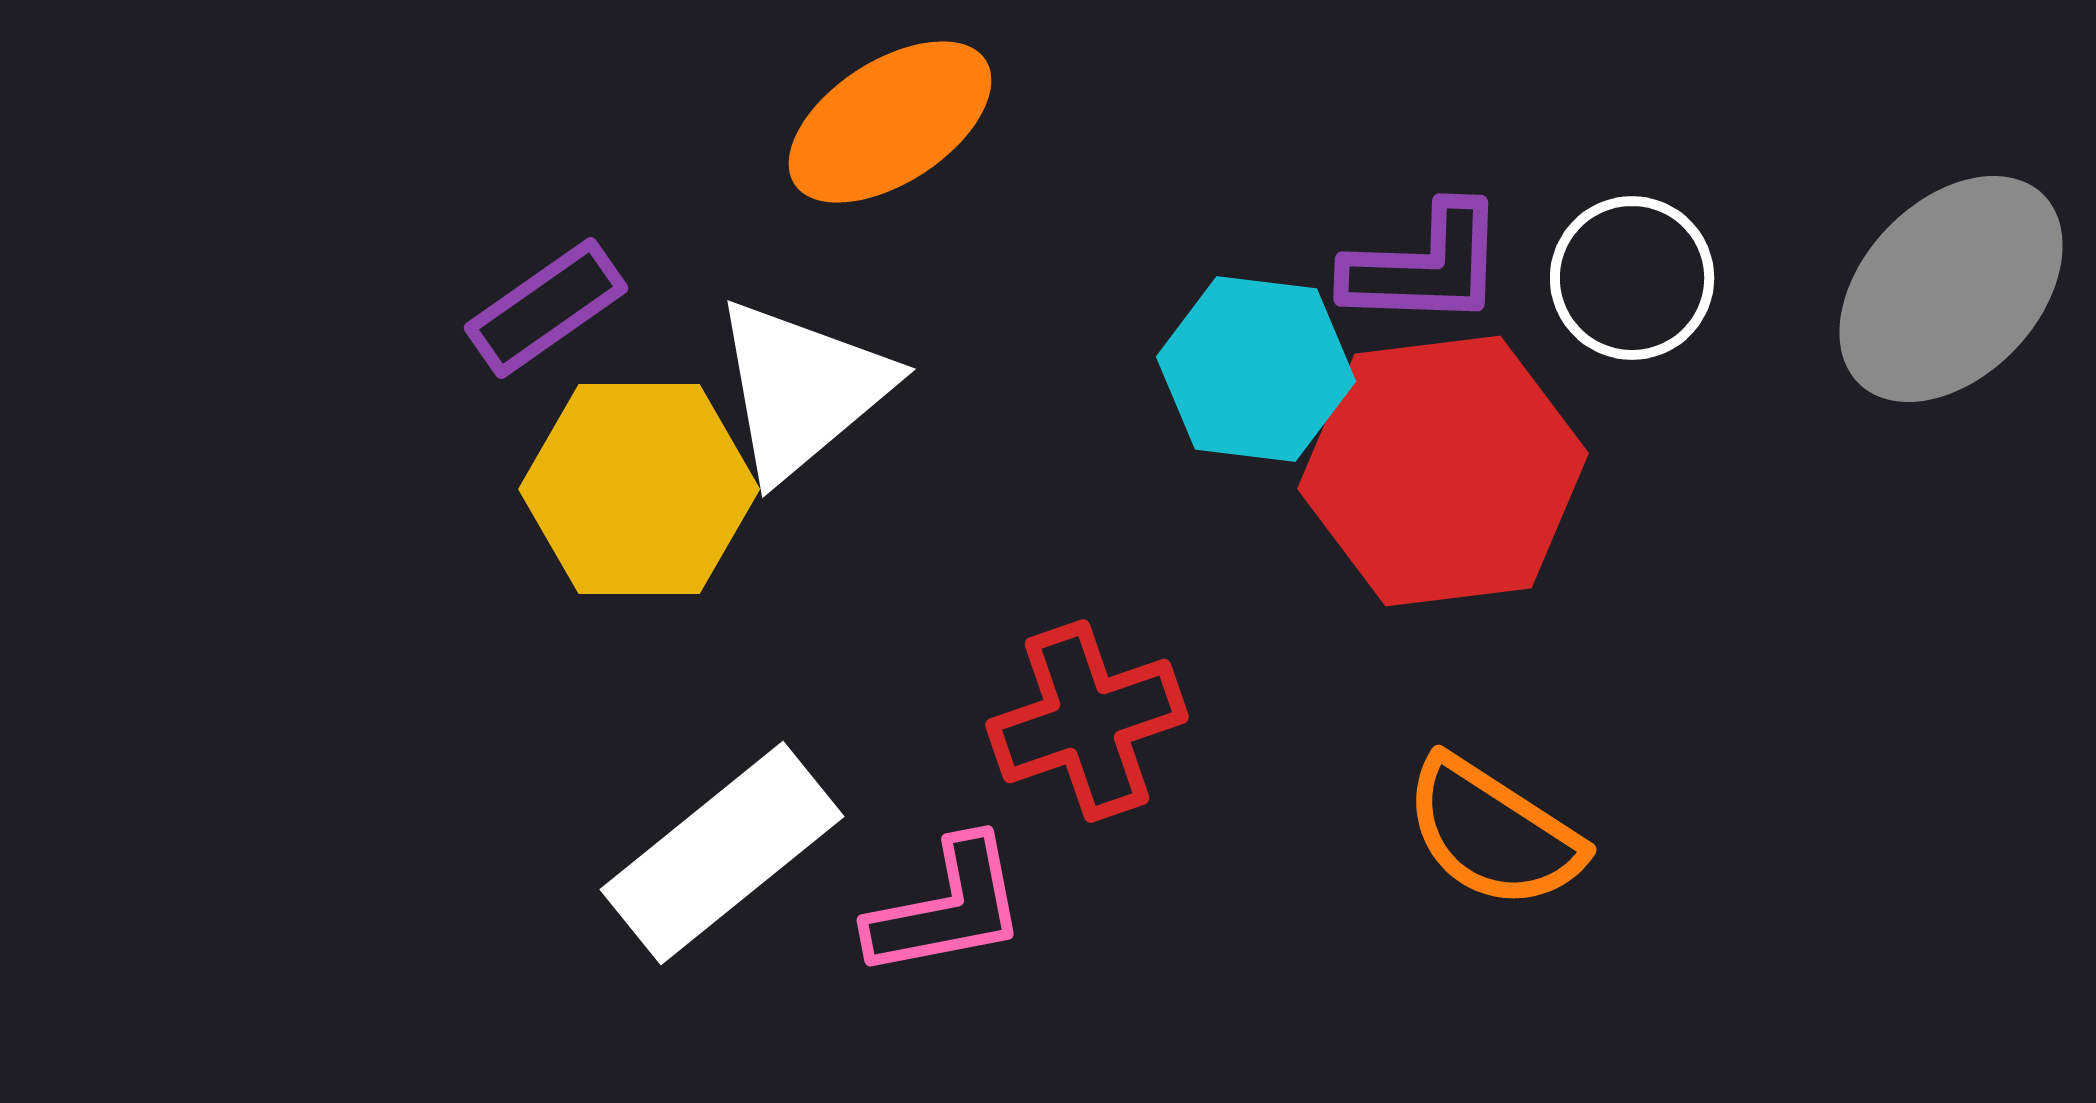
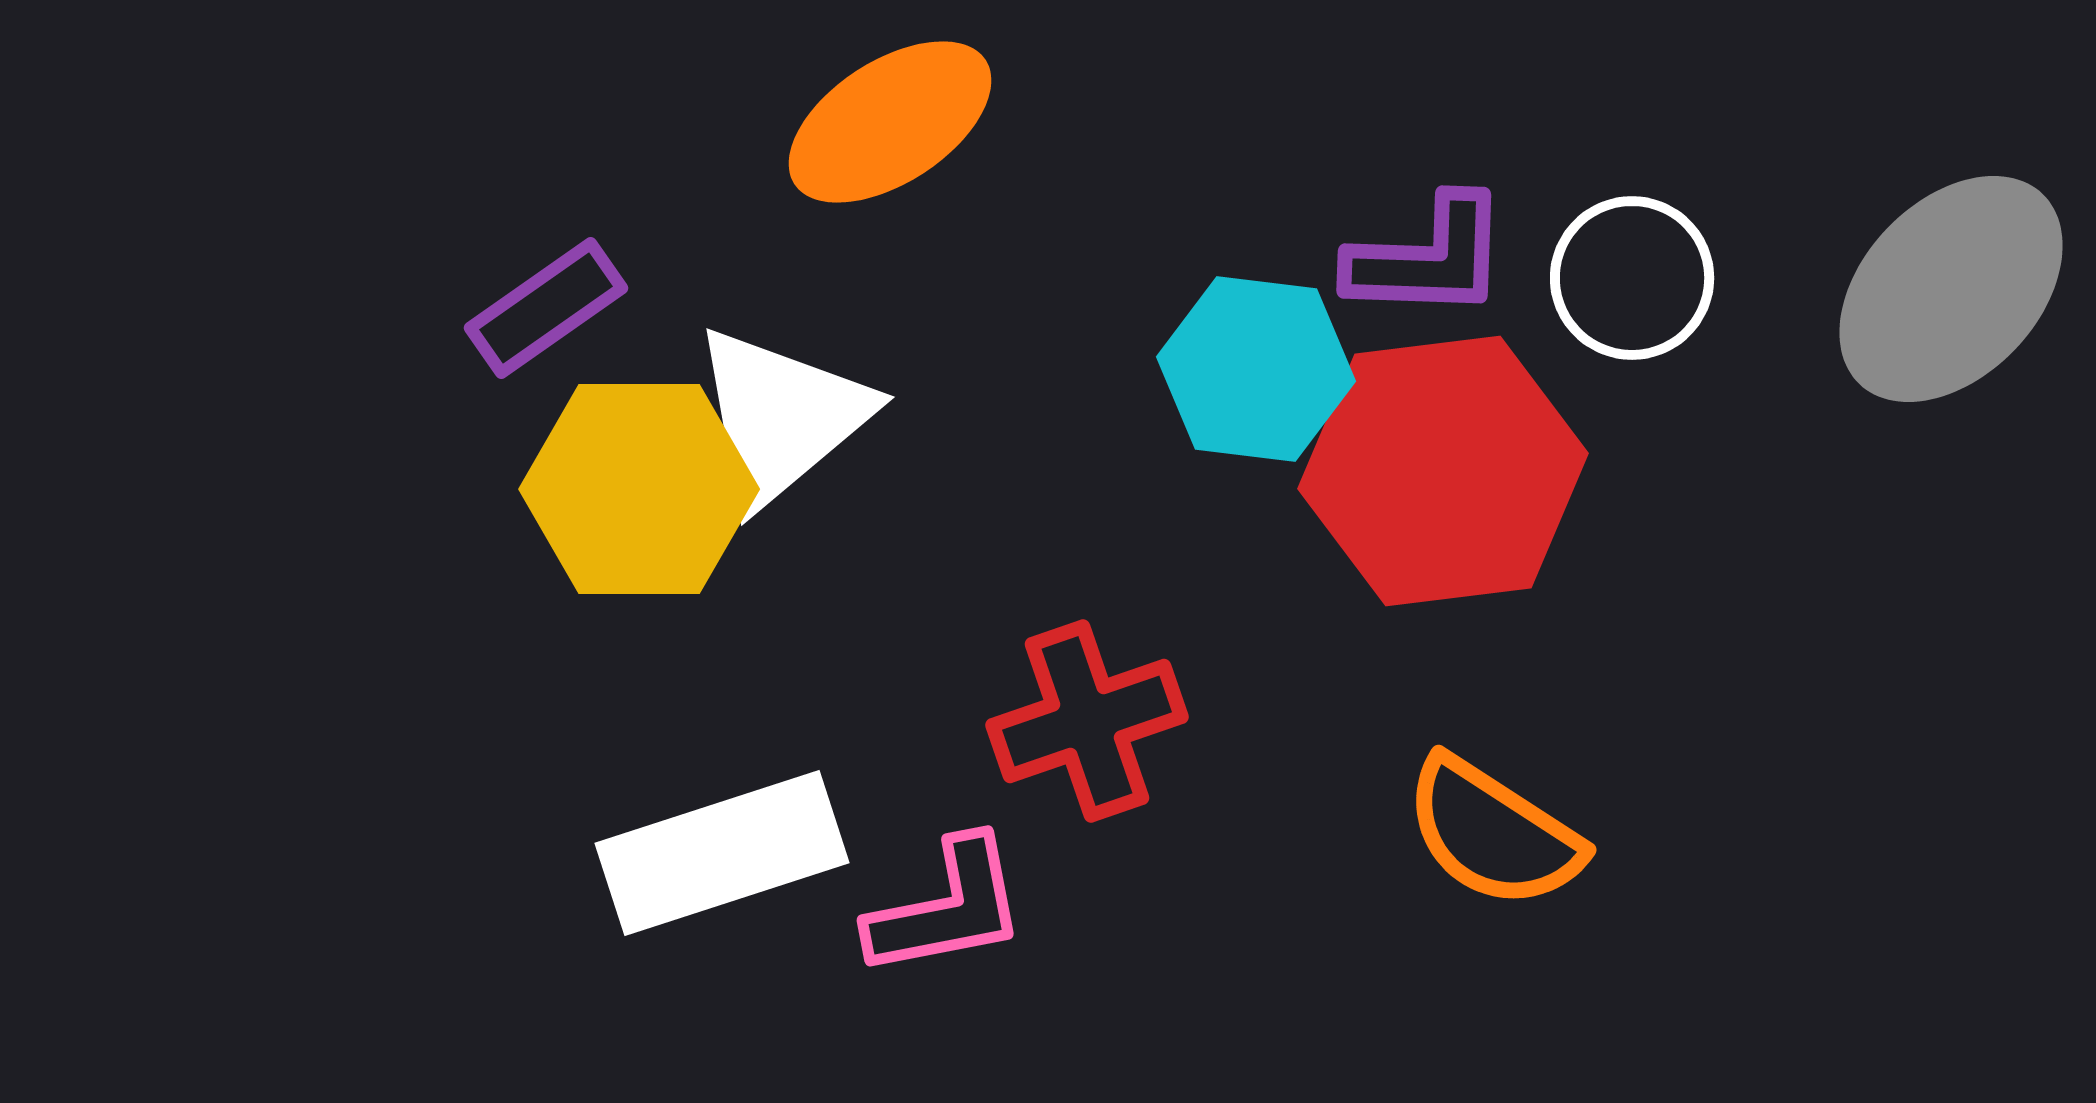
purple L-shape: moved 3 px right, 8 px up
white triangle: moved 21 px left, 28 px down
white rectangle: rotated 21 degrees clockwise
